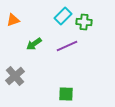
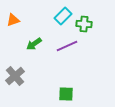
green cross: moved 2 px down
